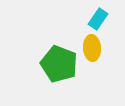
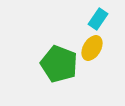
yellow ellipse: rotated 35 degrees clockwise
